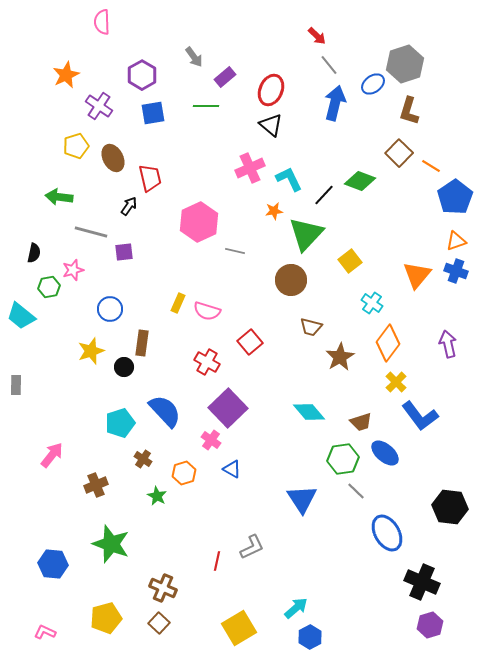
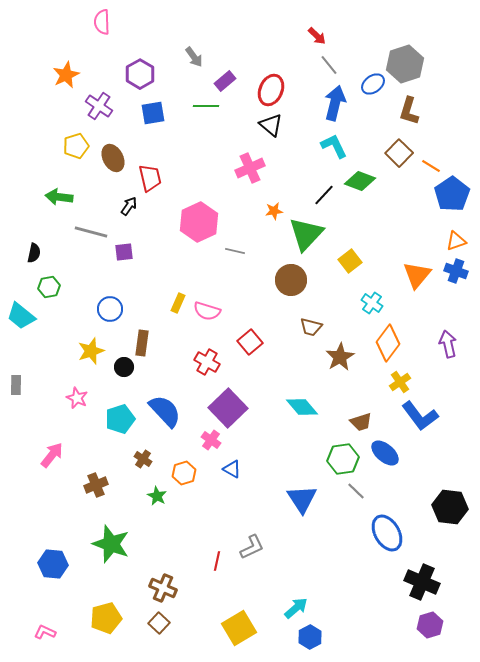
purple hexagon at (142, 75): moved 2 px left, 1 px up
purple rectangle at (225, 77): moved 4 px down
cyan L-shape at (289, 179): moved 45 px right, 33 px up
blue pentagon at (455, 197): moved 3 px left, 3 px up
pink star at (73, 270): moved 4 px right, 128 px down; rotated 30 degrees counterclockwise
yellow cross at (396, 382): moved 4 px right; rotated 10 degrees clockwise
cyan diamond at (309, 412): moved 7 px left, 5 px up
cyan pentagon at (120, 423): moved 4 px up
